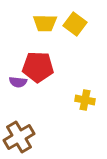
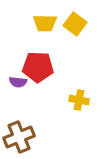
yellow cross: moved 6 px left
brown cross: rotated 8 degrees clockwise
